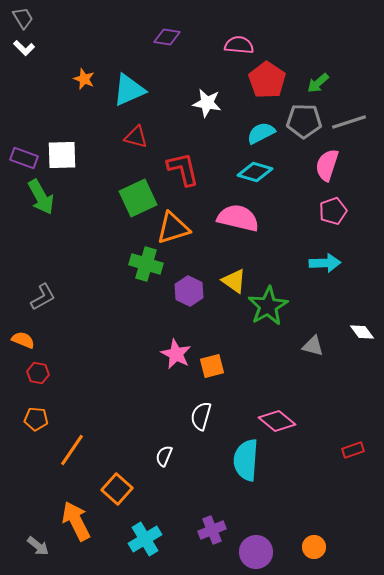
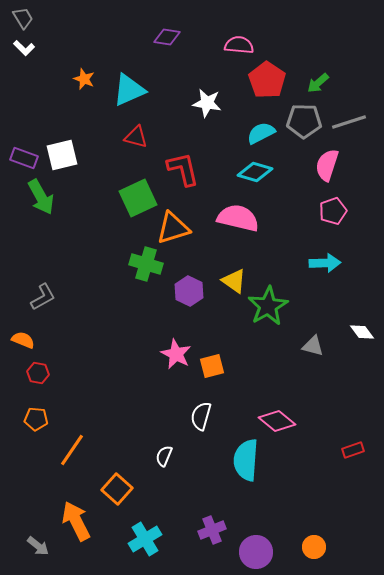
white square at (62, 155): rotated 12 degrees counterclockwise
